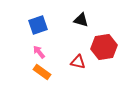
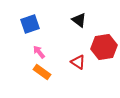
black triangle: moved 2 px left; rotated 21 degrees clockwise
blue square: moved 8 px left, 1 px up
red triangle: rotated 21 degrees clockwise
